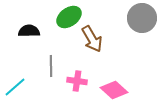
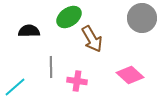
gray line: moved 1 px down
pink diamond: moved 16 px right, 15 px up
